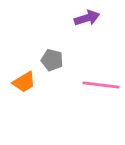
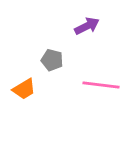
purple arrow: moved 8 px down; rotated 10 degrees counterclockwise
orange trapezoid: moved 7 px down
